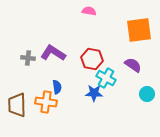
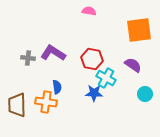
cyan circle: moved 2 px left
